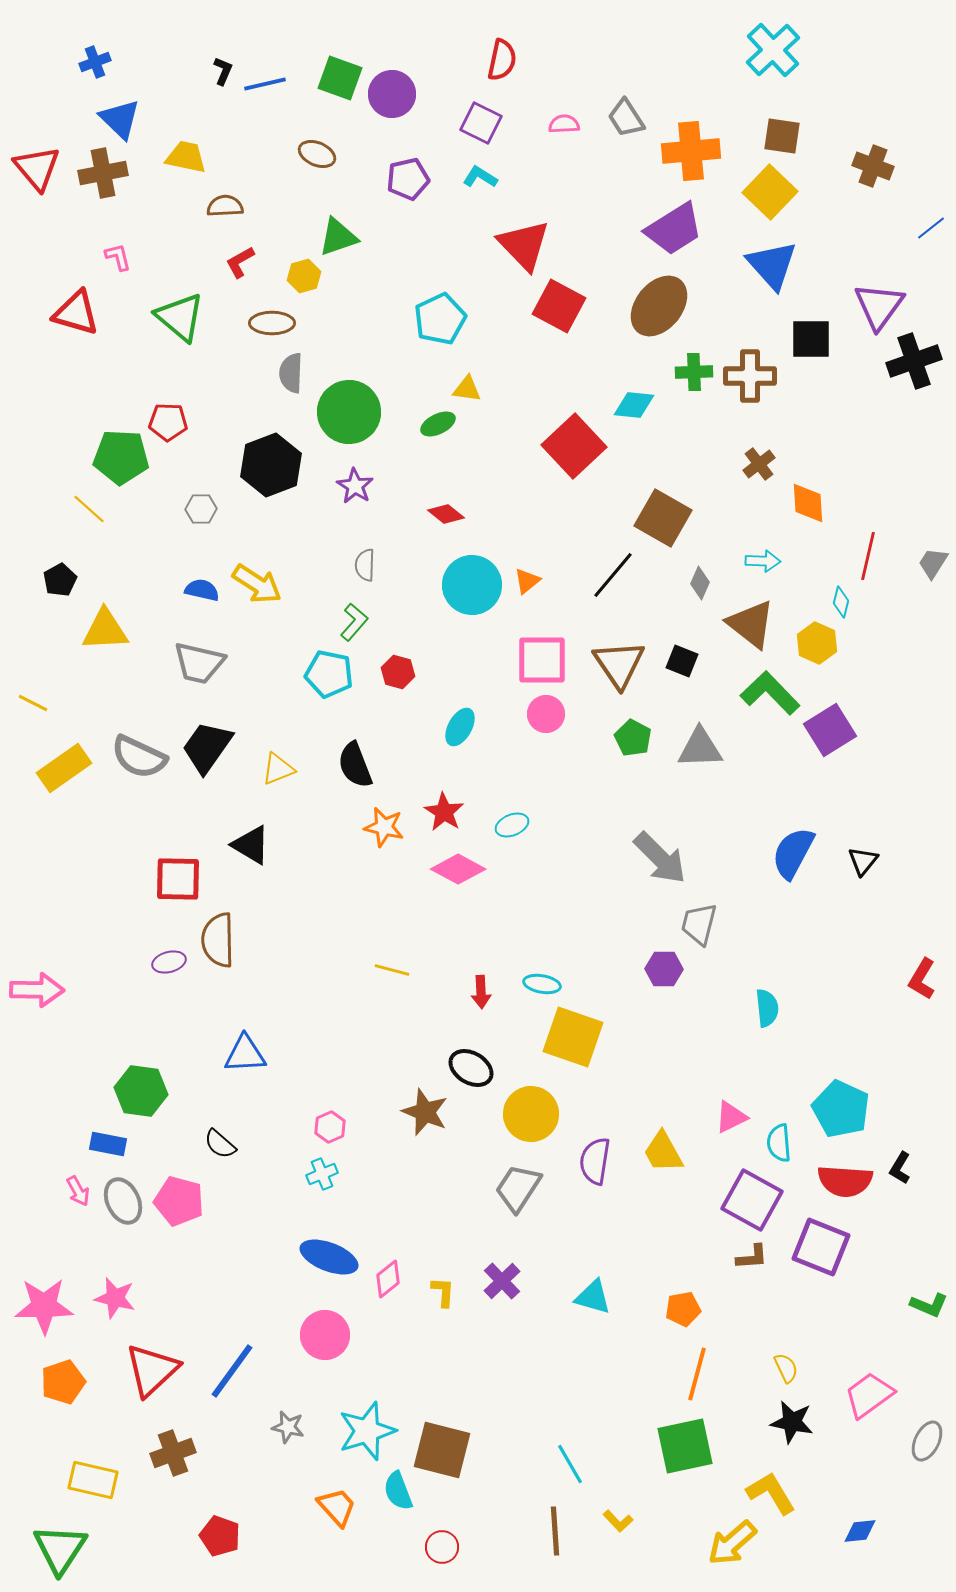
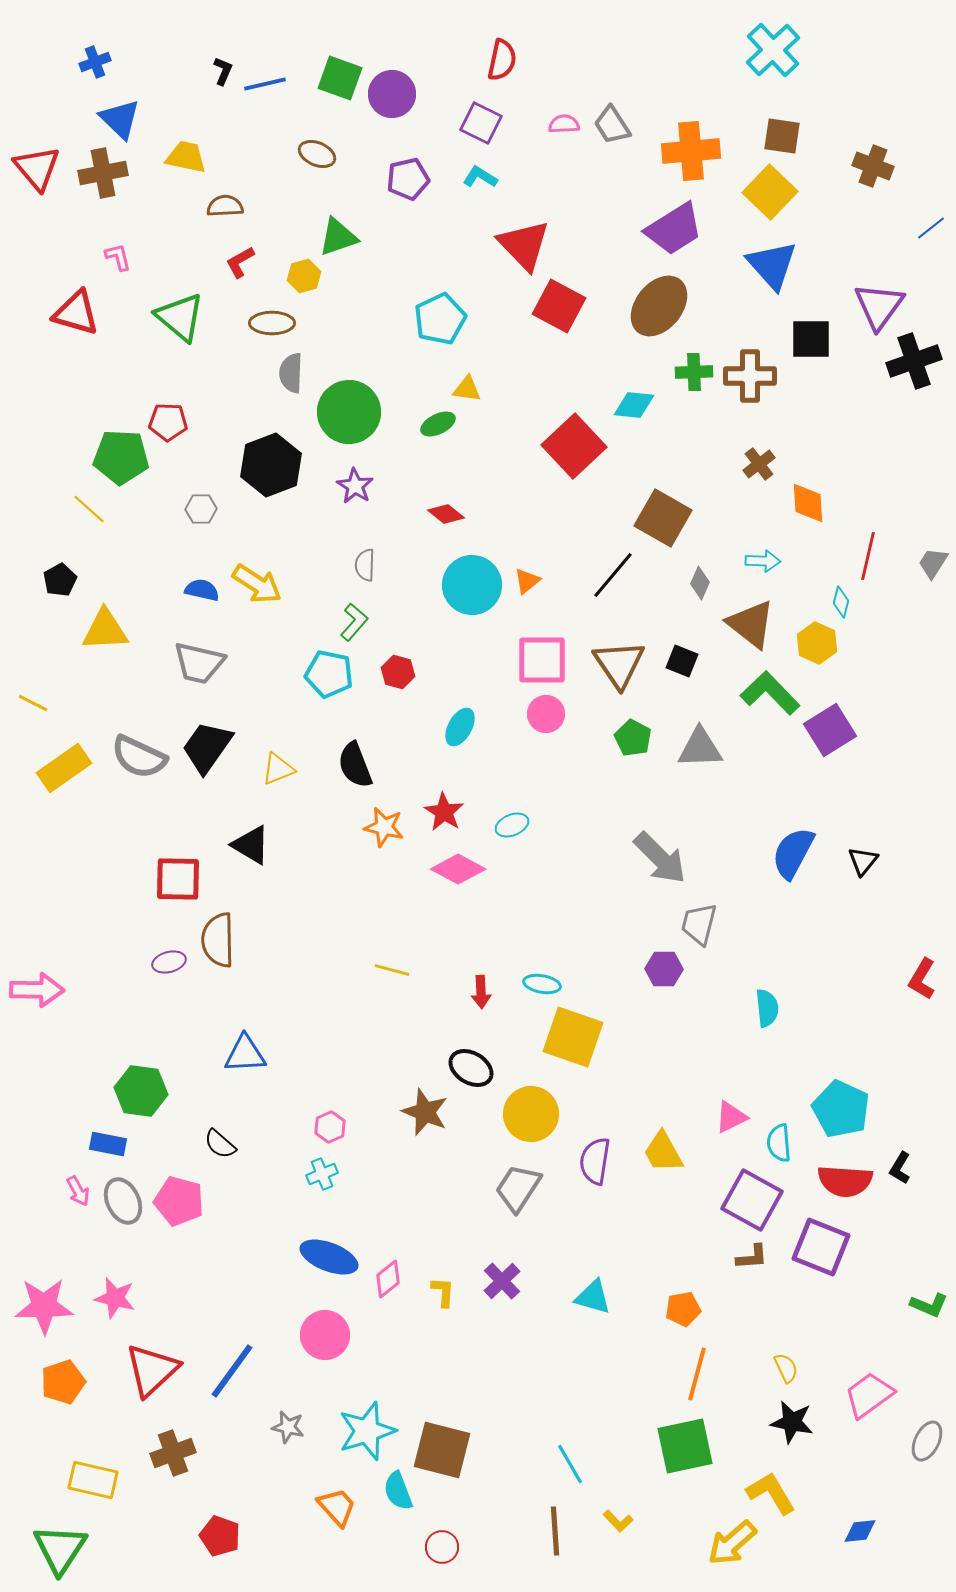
gray trapezoid at (626, 118): moved 14 px left, 7 px down
